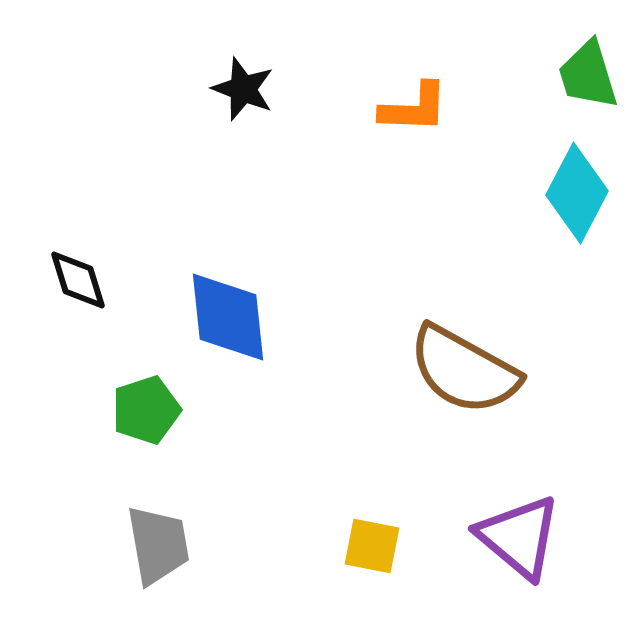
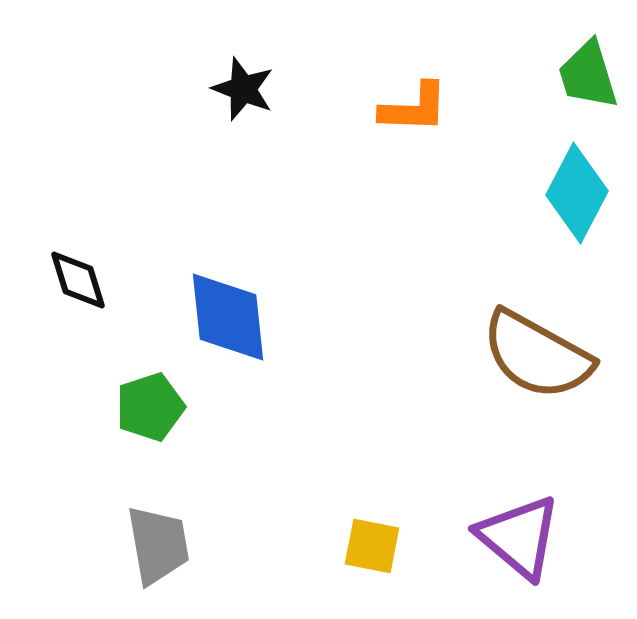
brown semicircle: moved 73 px right, 15 px up
green pentagon: moved 4 px right, 3 px up
